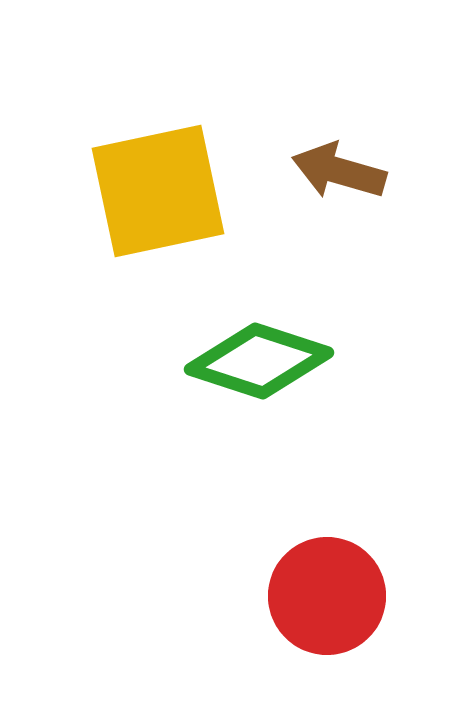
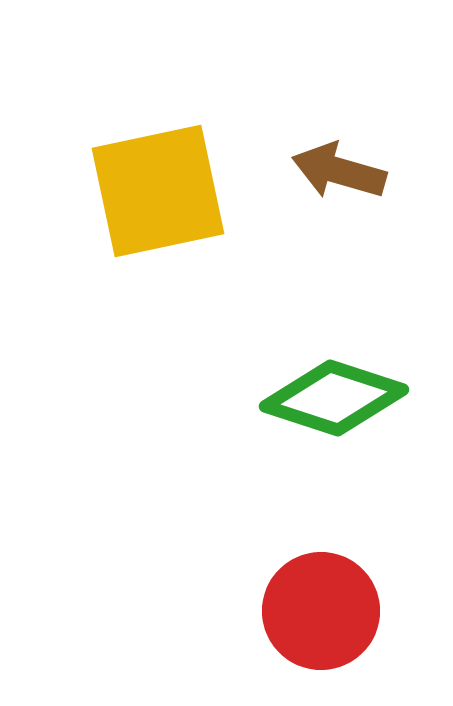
green diamond: moved 75 px right, 37 px down
red circle: moved 6 px left, 15 px down
